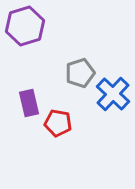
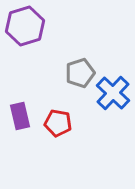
blue cross: moved 1 px up
purple rectangle: moved 9 px left, 13 px down
